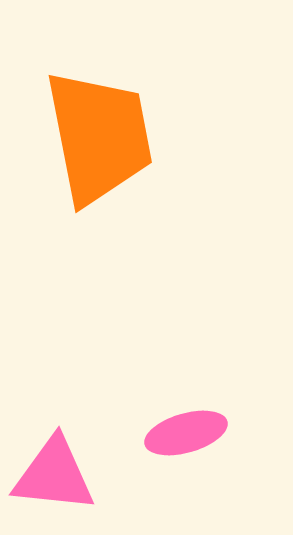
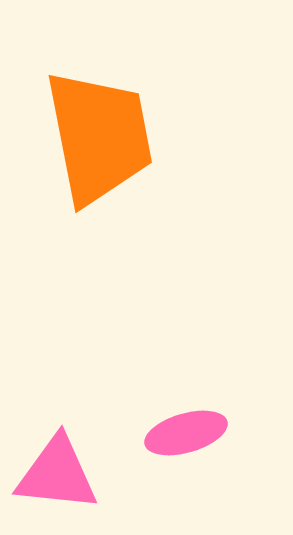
pink triangle: moved 3 px right, 1 px up
